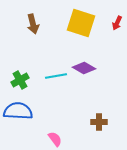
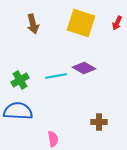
pink semicircle: moved 2 px left; rotated 28 degrees clockwise
